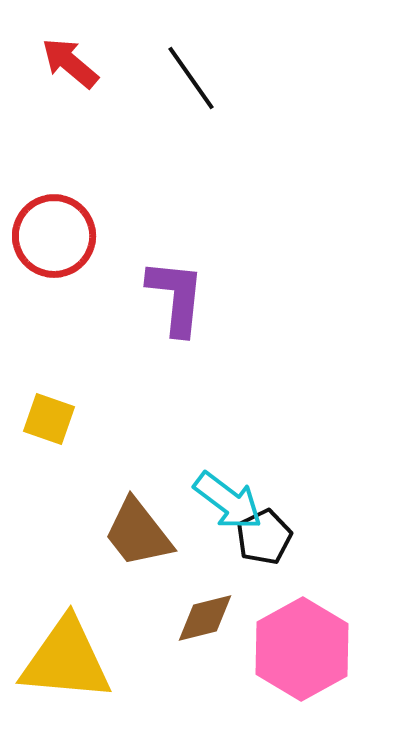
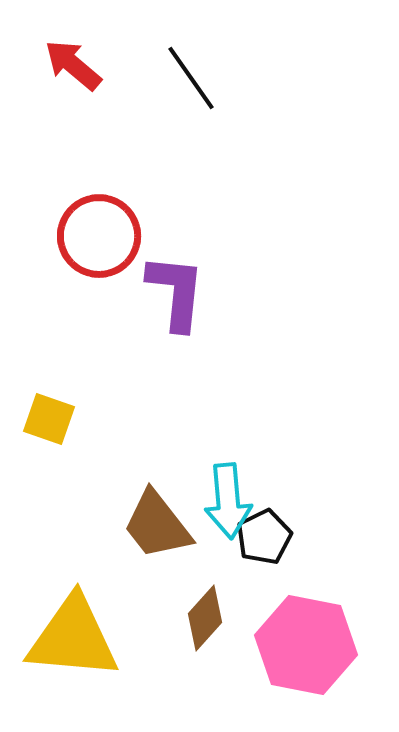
red arrow: moved 3 px right, 2 px down
red circle: moved 45 px right
purple L-shape: moved 5 px up
cyan arrow: rotated 48 degrees clockwise
brown trapezoid: moved 19 px right, 8 px up
brown diamond: rotated 34 degrees counterclockwise
pink hexagon: moved 4 px right, 4 px up; rotated 20 degrees counterclockwise
yellow triangle: moved 7 px right, 22 px up
